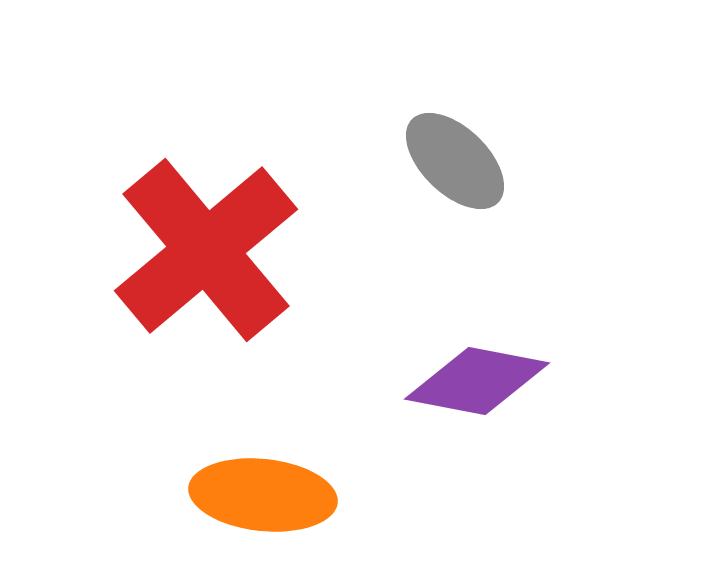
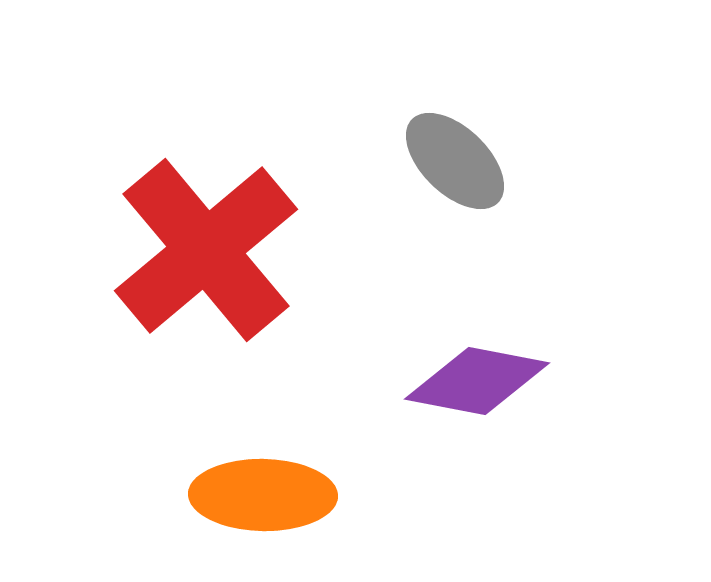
orange ellipse: rotated 5 degrees counterclockwise
